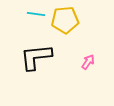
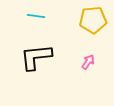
cyan line: moved 2 px down
yellow pentagon: moved 28 px right
